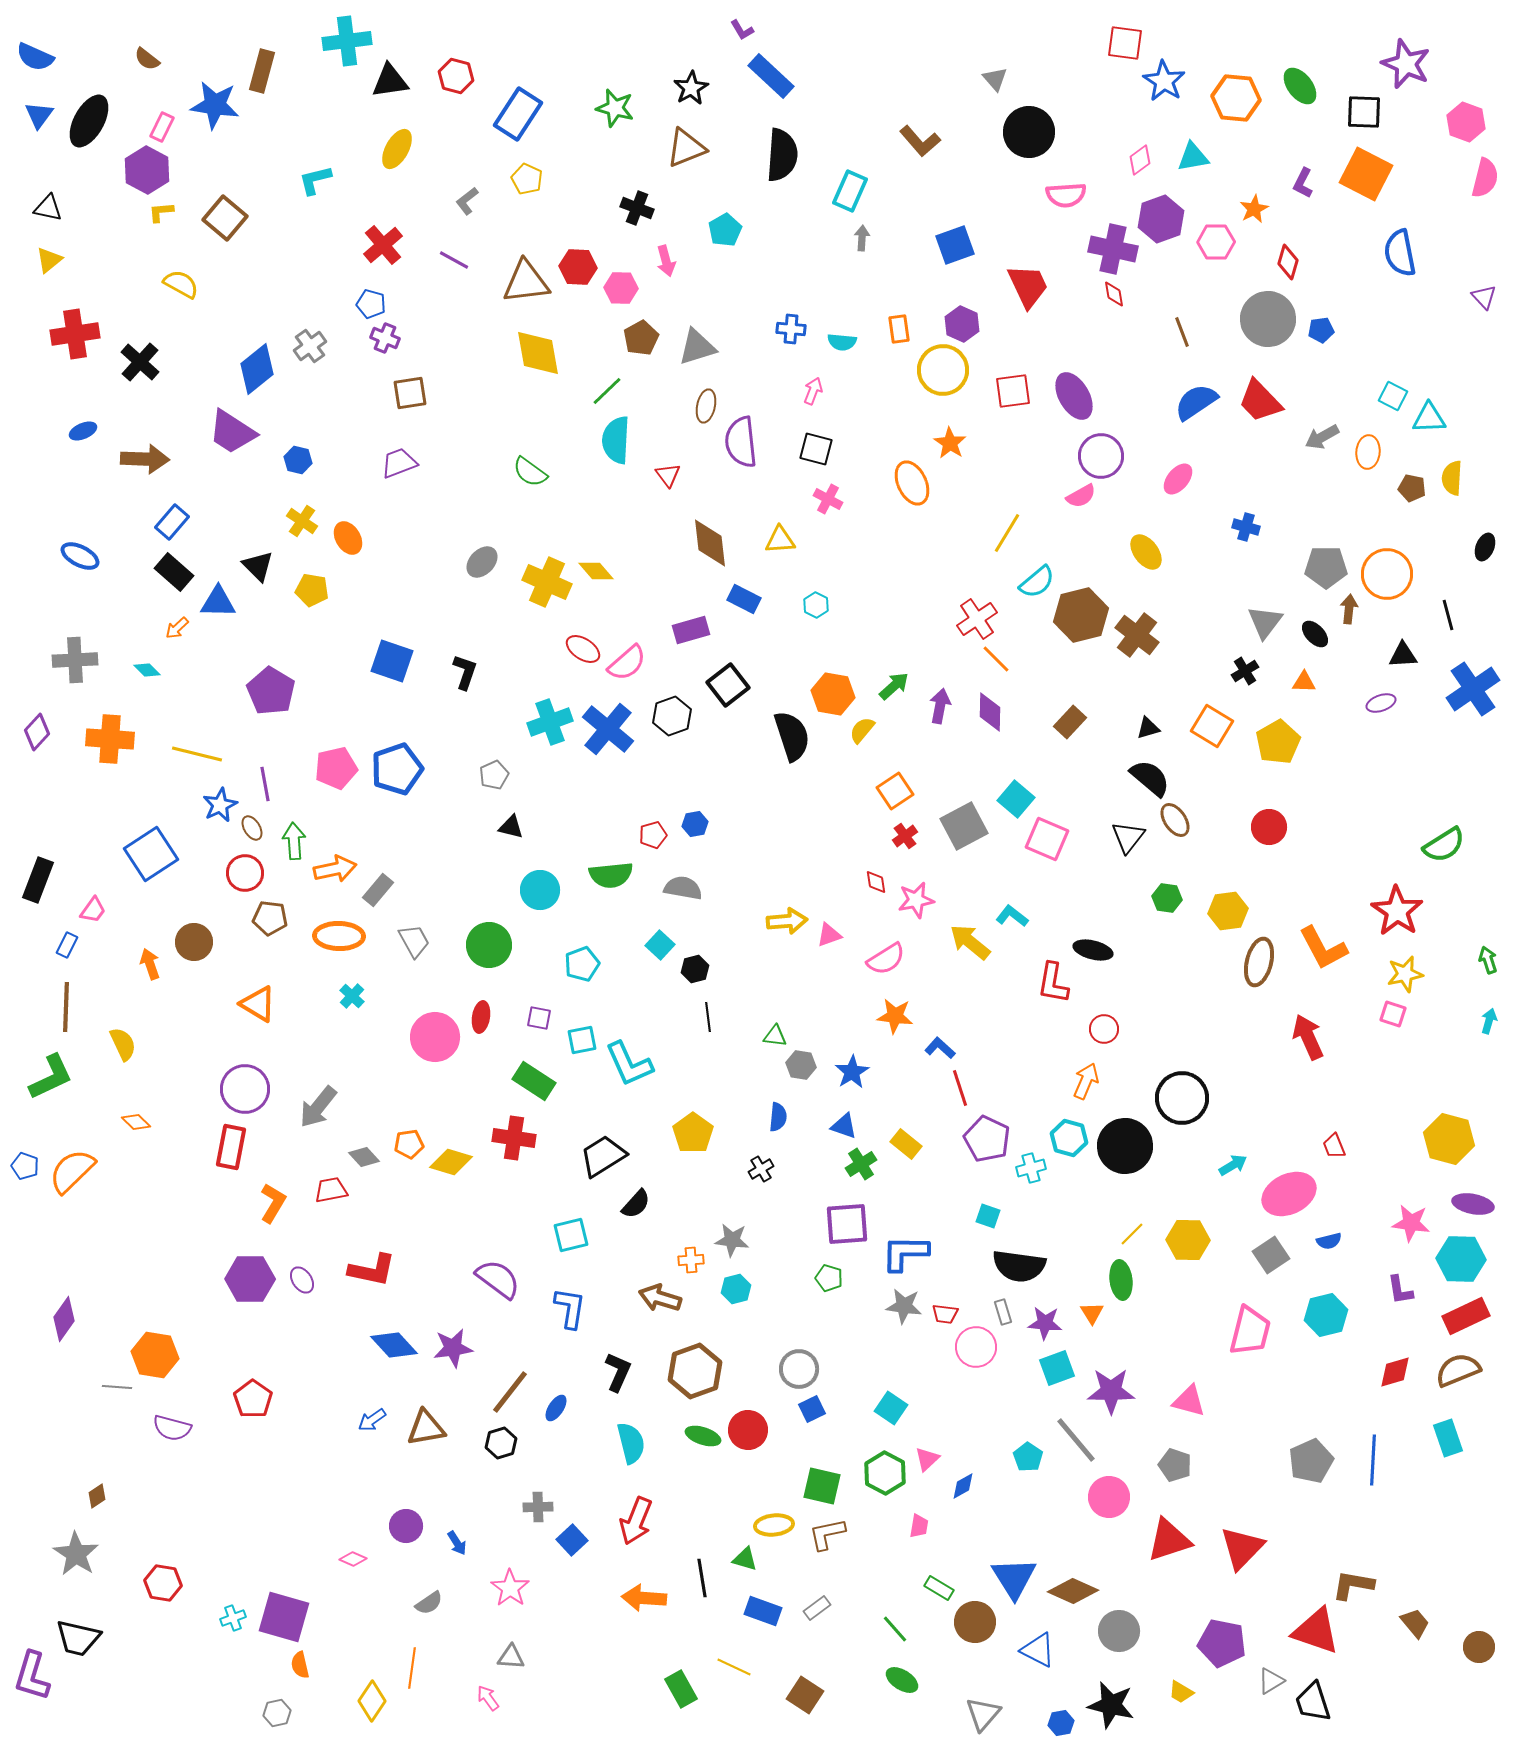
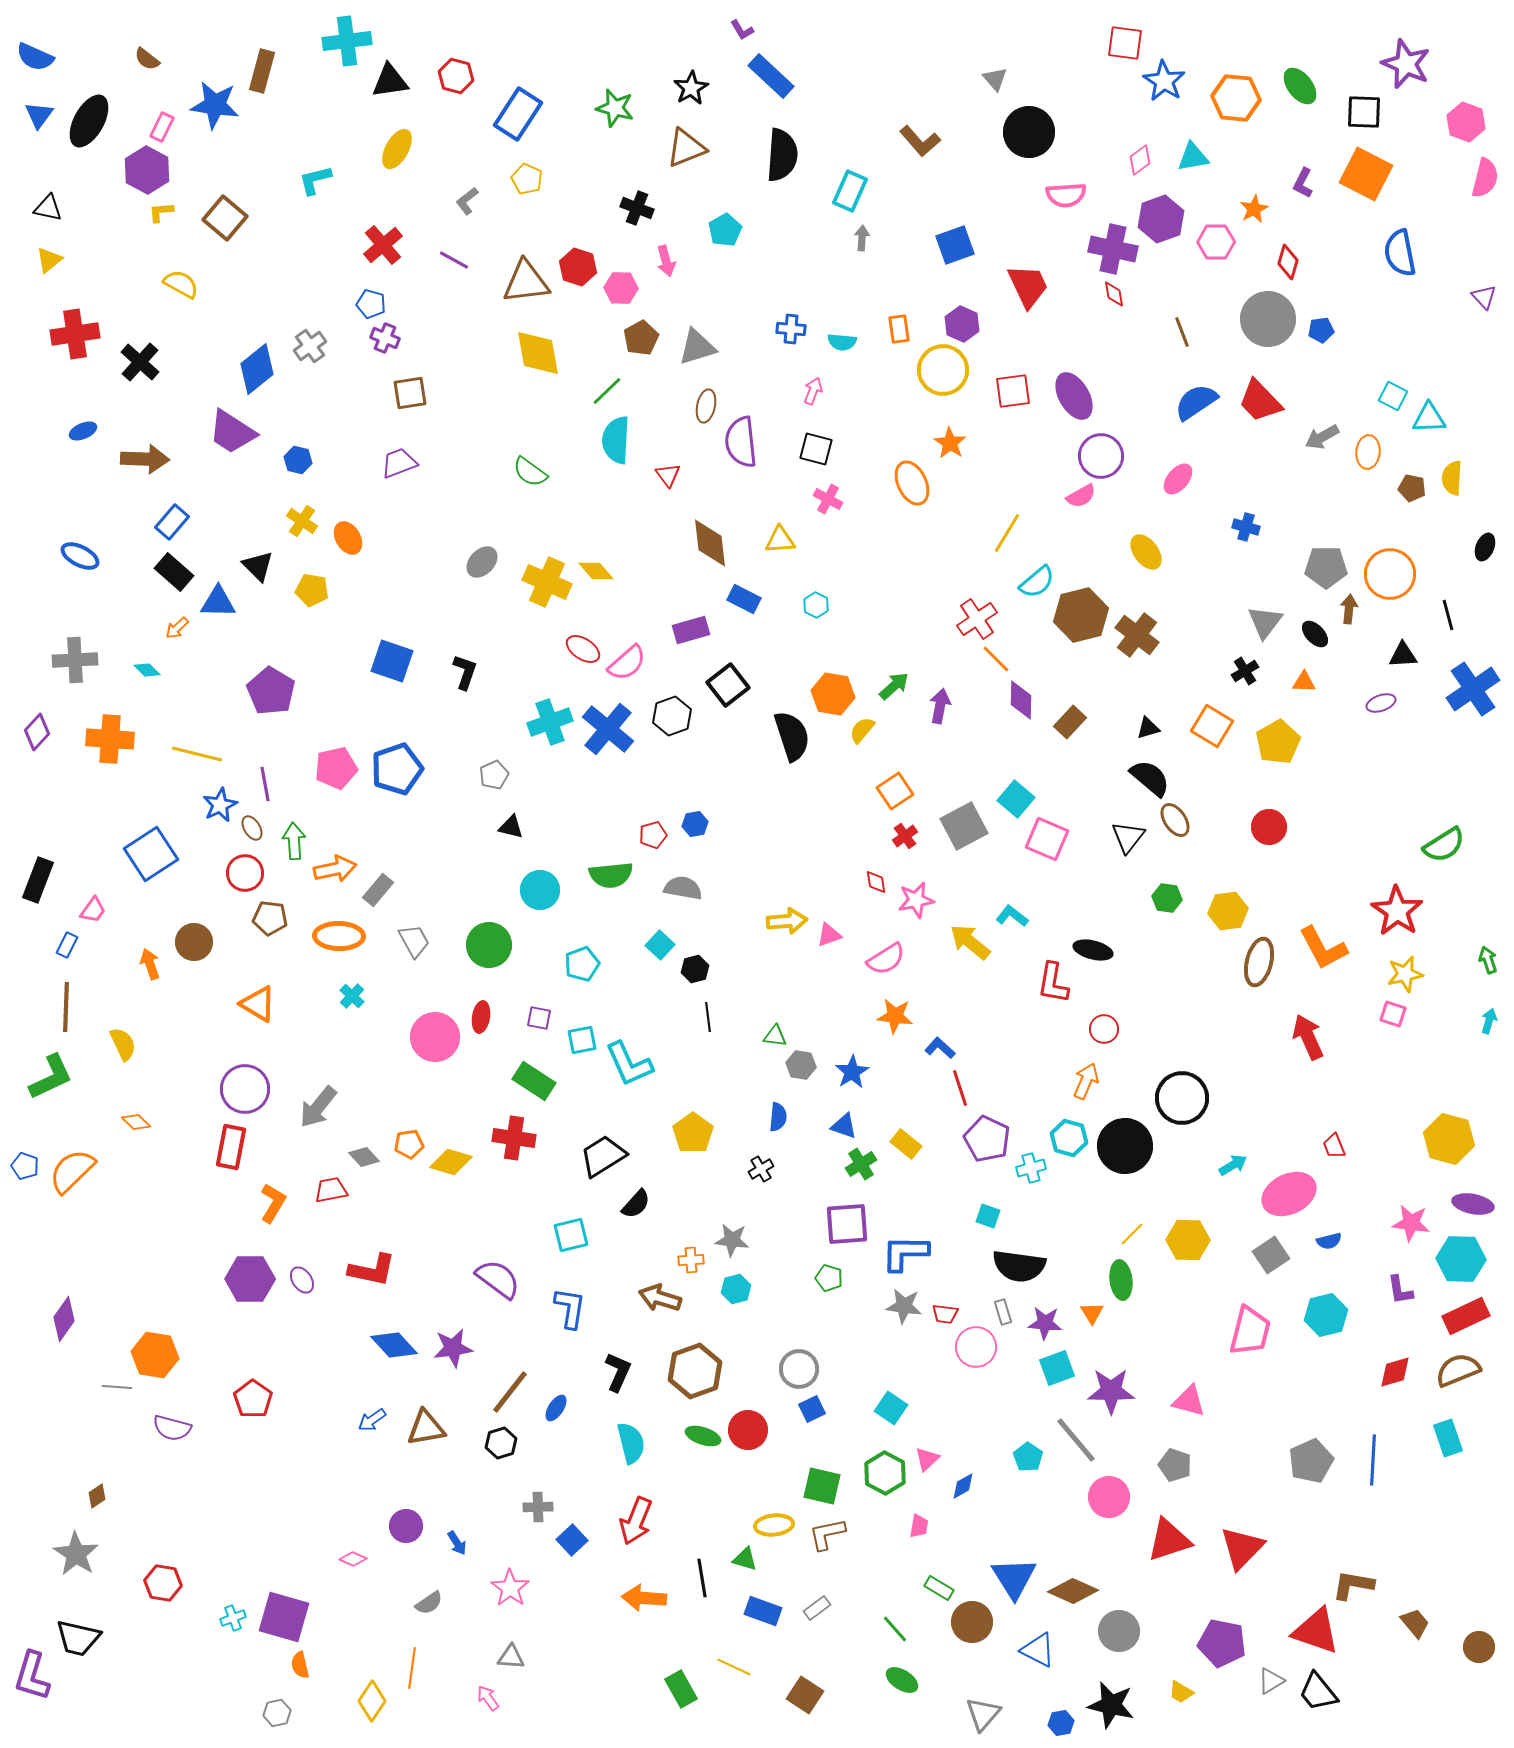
red hexagon at (578, 267): rotated 15 degrees clockwise
orange circle at (1387, 574): moved 3 px right
purple diamond at (990, 712): moved 31 px right, 12 px up
brown circle at (975, 1622): moved 3 px left
black trapezoid at (1313, 1702): moved 5 px right, 10 px up; rotated 21 degrees counterclockwise
